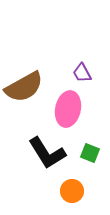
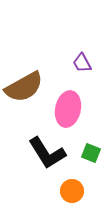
purple trapezoid: moved 10 px up
green square: moved 1 px right
